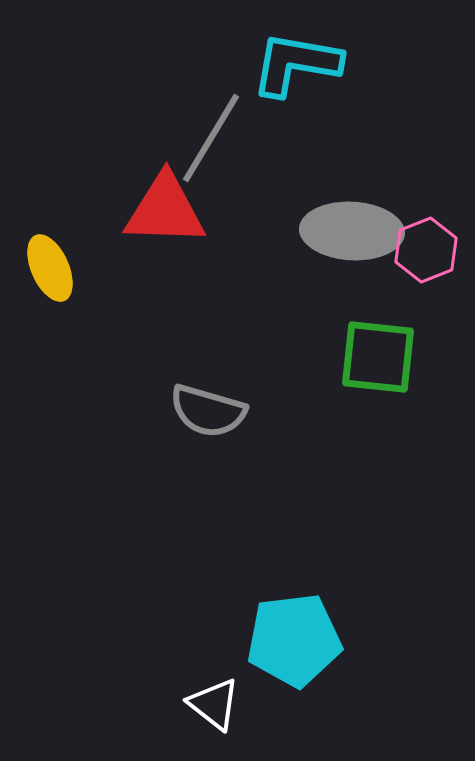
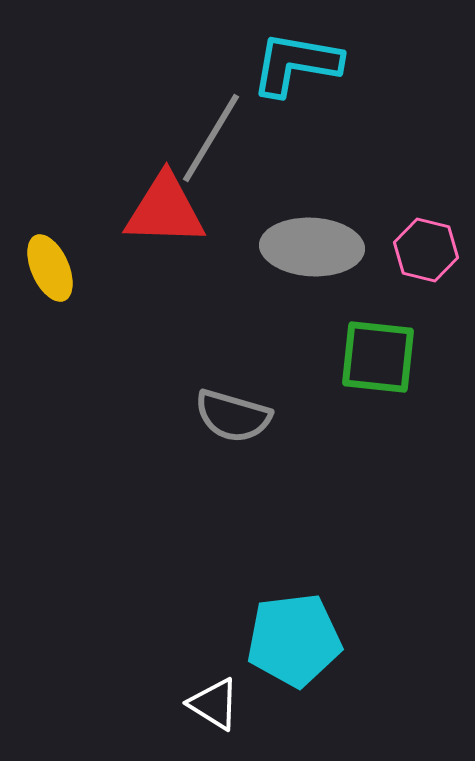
gray ellipse: moved 40 px left, 16 px down
pink hexagon: rotated 24 degrees counterclockwise
gray semicircle: moved 25 px right, 5 px down
white triangle: rotated 6 degrees counterclockwise
